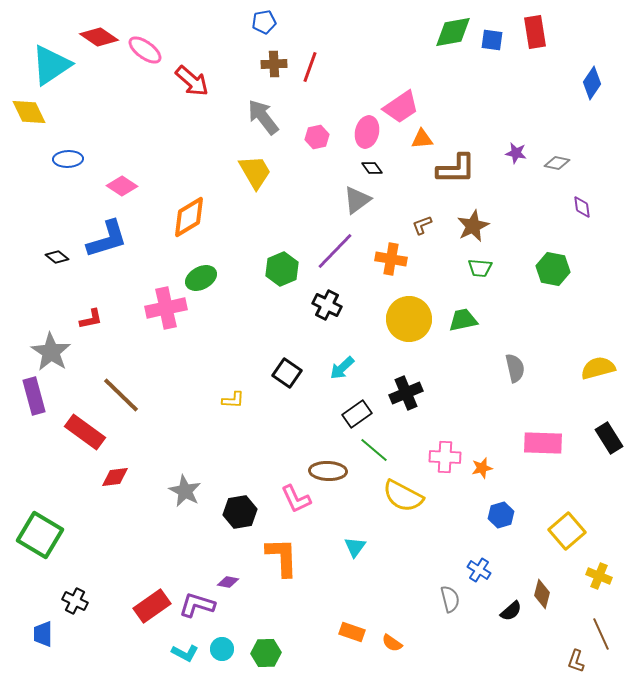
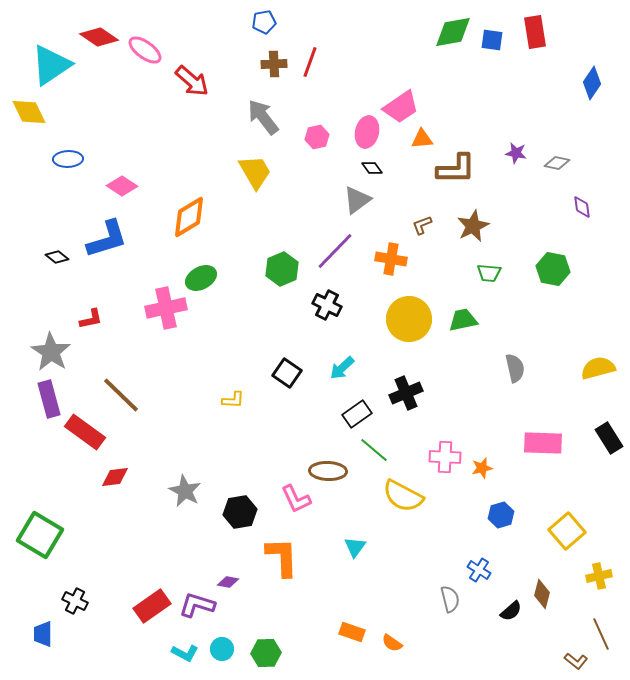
red line at (310, 67): moved 5 px up
green trapezoid at (480, 268): moved 9 px right, 5 px down
purple rectangle at (34, 396): moved 15 px right, 3 px down
yellow cross at (599, 576): rotated 35 degrees counterclockwise
brown L-shape at (576, 661): rotated 70 degrees counterclockwise
